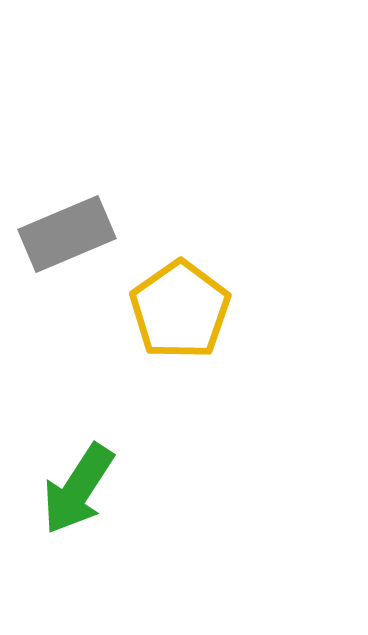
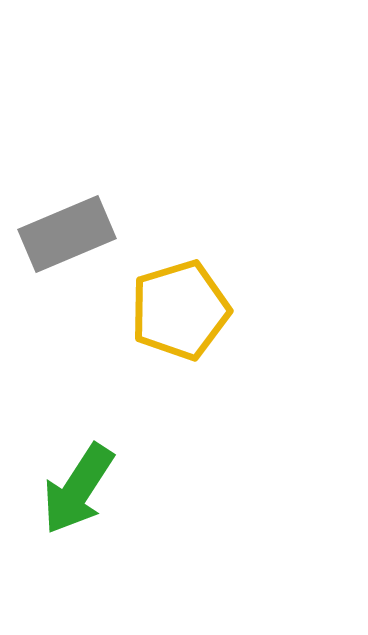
yellow pentagon: rotated 18 degrees clockwise
